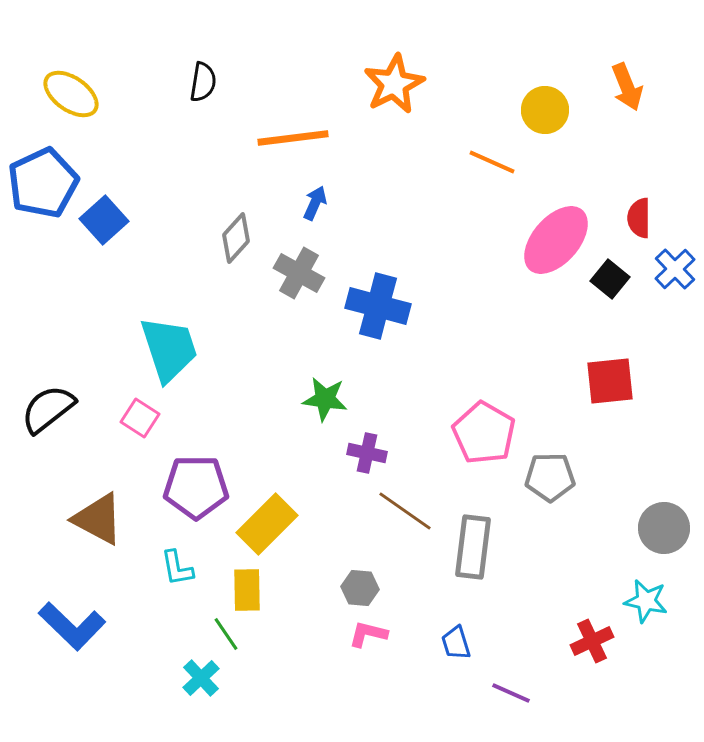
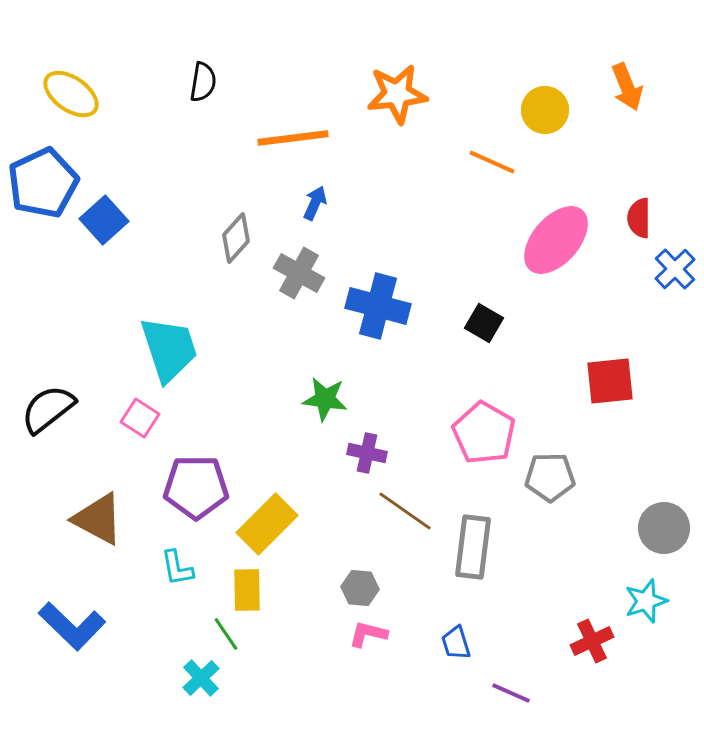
orange star at (394, 84): moved 3 px right, 10 px down; rotated 20 degrees clockwise
black square at (610, 279): moved 126 px left, 44 px down; rotated 9 degrees counterclockwise
cyan star at (646, 601): rotated 30 degrees counterclockwise
